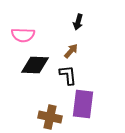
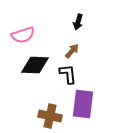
pink semicircle: rotated 20 degrees counterclockwise
brown arrow: moved 1 px right
black L-shape: moved 1 px up
brown cross: moved 1 px up
